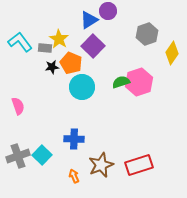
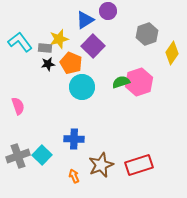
blue triangle: moved 4 px left
yellow star: rotated 24 degrees clockwise
black star: moved 4 px left, 3 px up
